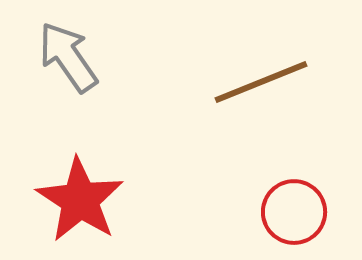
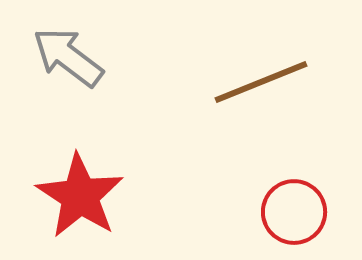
gray arrow: rotated 18 degrees counterclockwise
red star: moved 4 px up
